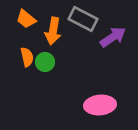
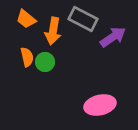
pink ellipse: rotated 8 degrees counterclockwise
